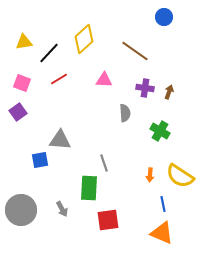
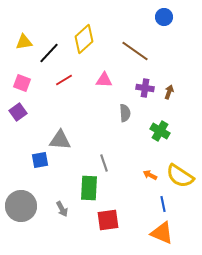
red line: moved 5 px right, 1 px down
orange arrow: rotated 112 degrees clockwise
gray circle: moved 4 px up
